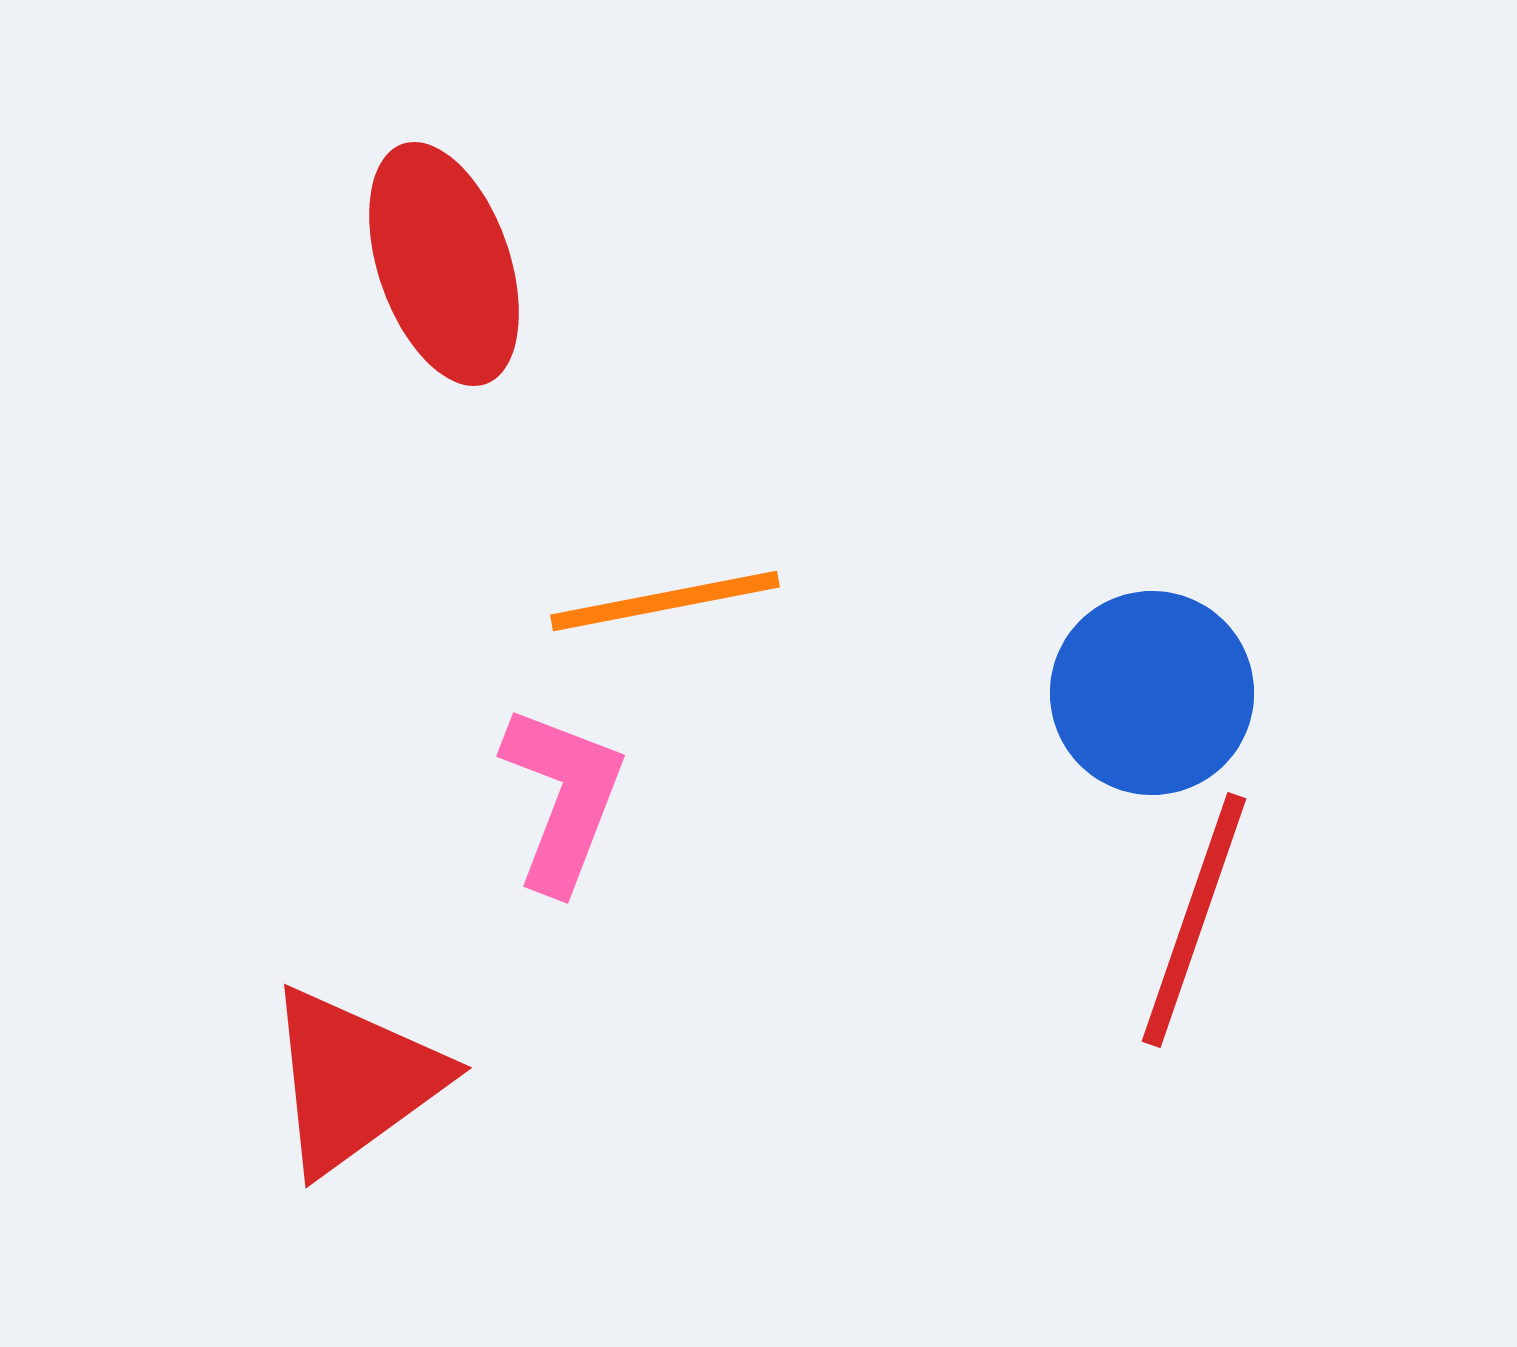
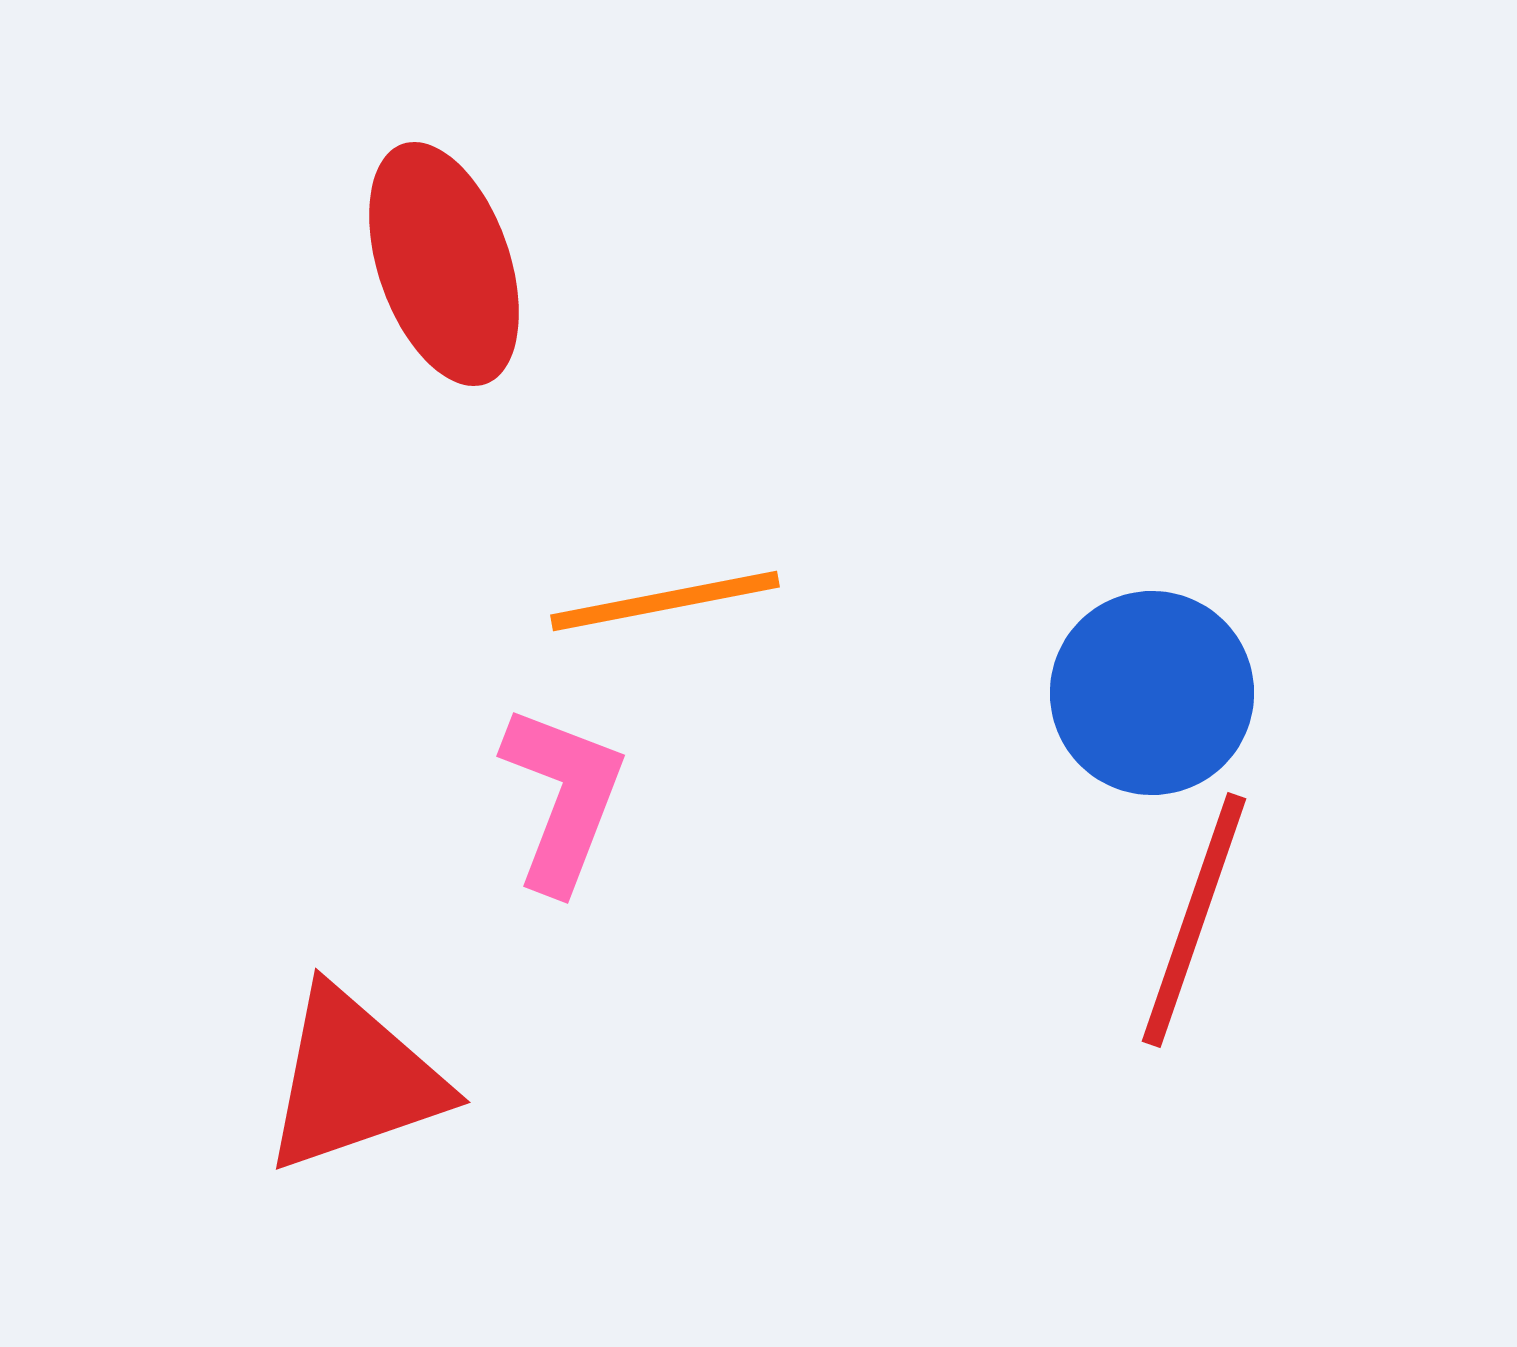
red triangle: rotated 17 degrees clockwise
